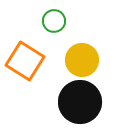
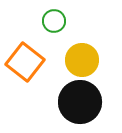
orange square: moved 1 px down; rotated 6 degrees clockwise
